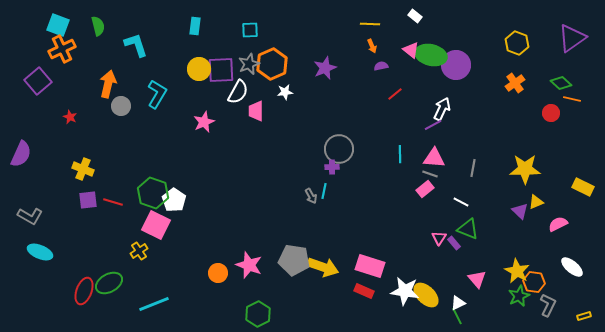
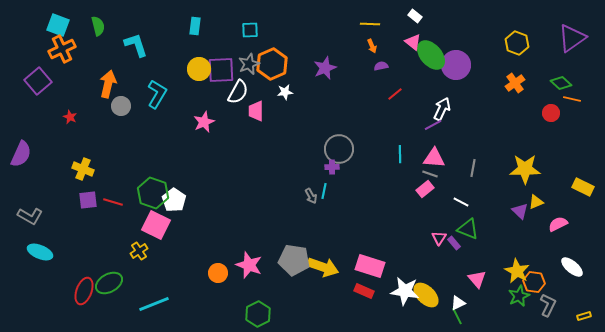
pink triangle at (411, 50): moved 2 px right, 8 px up
green ellipse at (431, 55): rotated 36 degrees clockwise
